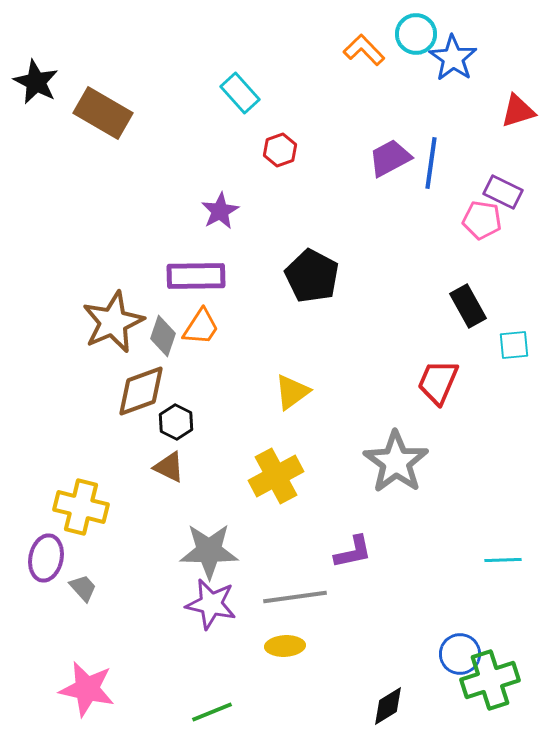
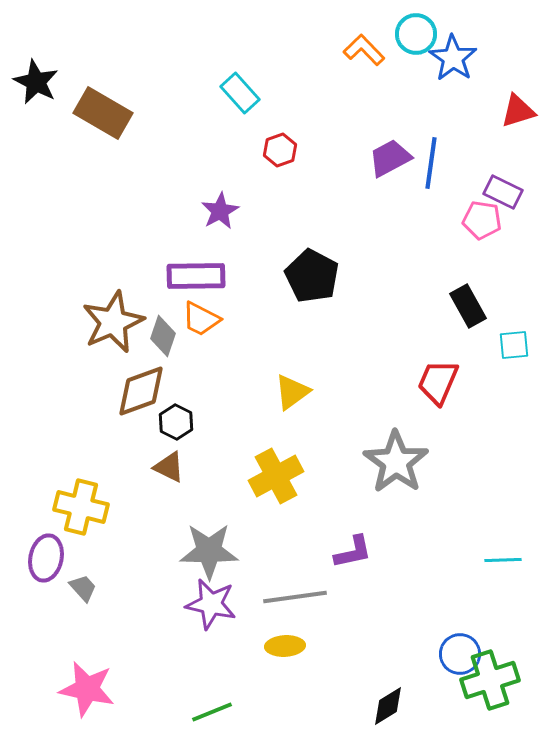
orange trapezoid at (201, 327): moved 8 px up; rotated 84 degrees clockwise
